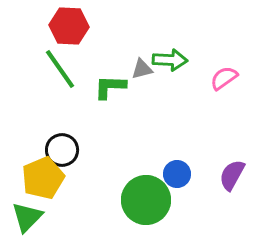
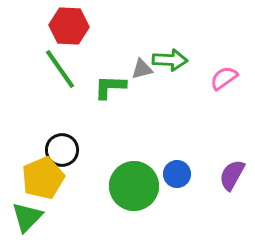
green circle: moved 12 px left, 14 px up
